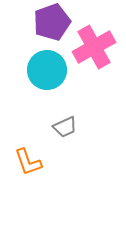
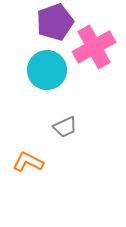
purple pentagon: moved 3 px right
orange L-shape: rotated 136 degrees clockwise
